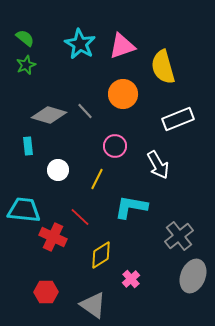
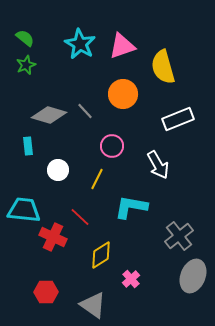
pink circle: moved 3 px left
